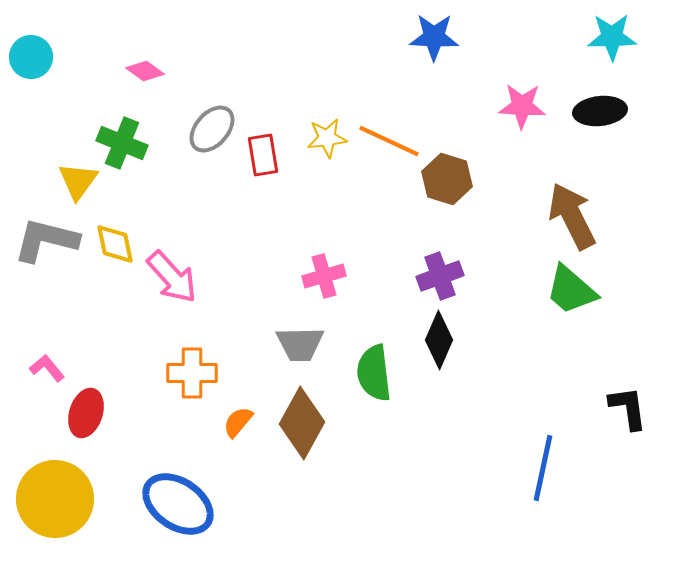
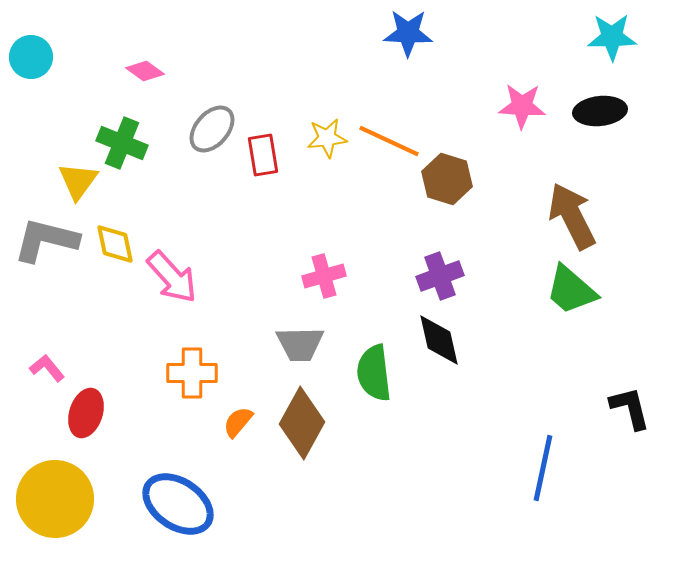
blue star: moved 26 px left, 4 px up
black diamond: rotated 36 degrees counterclockwise
black L-shape: moved 2 px right; rotated 6 degrees counterclockwise
